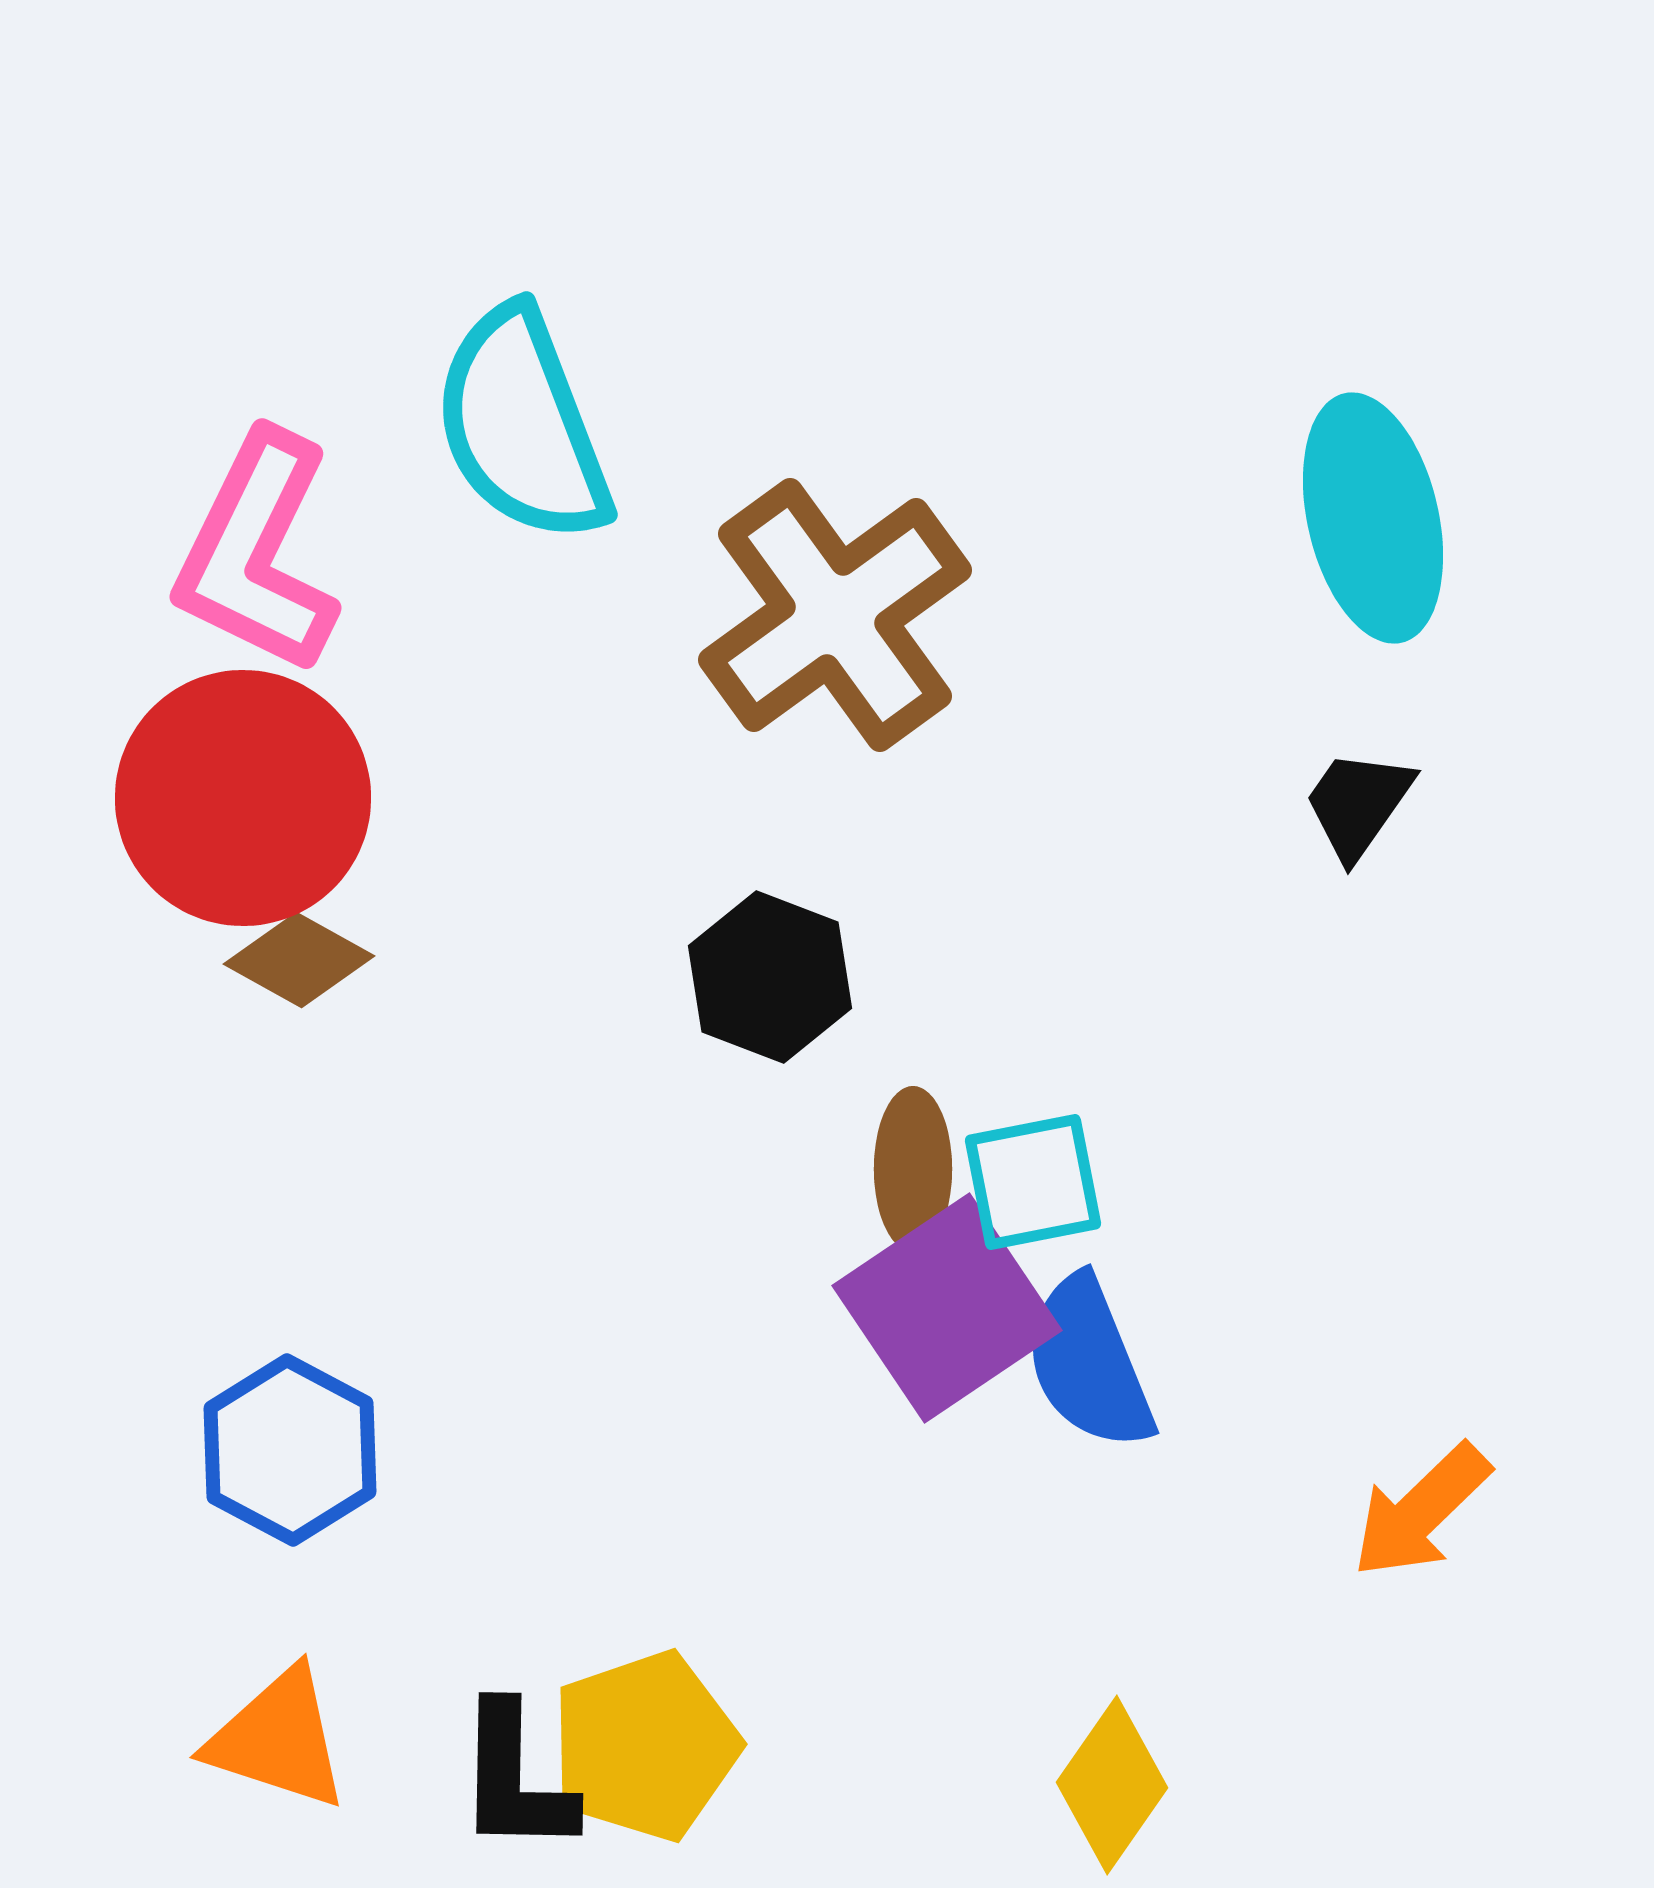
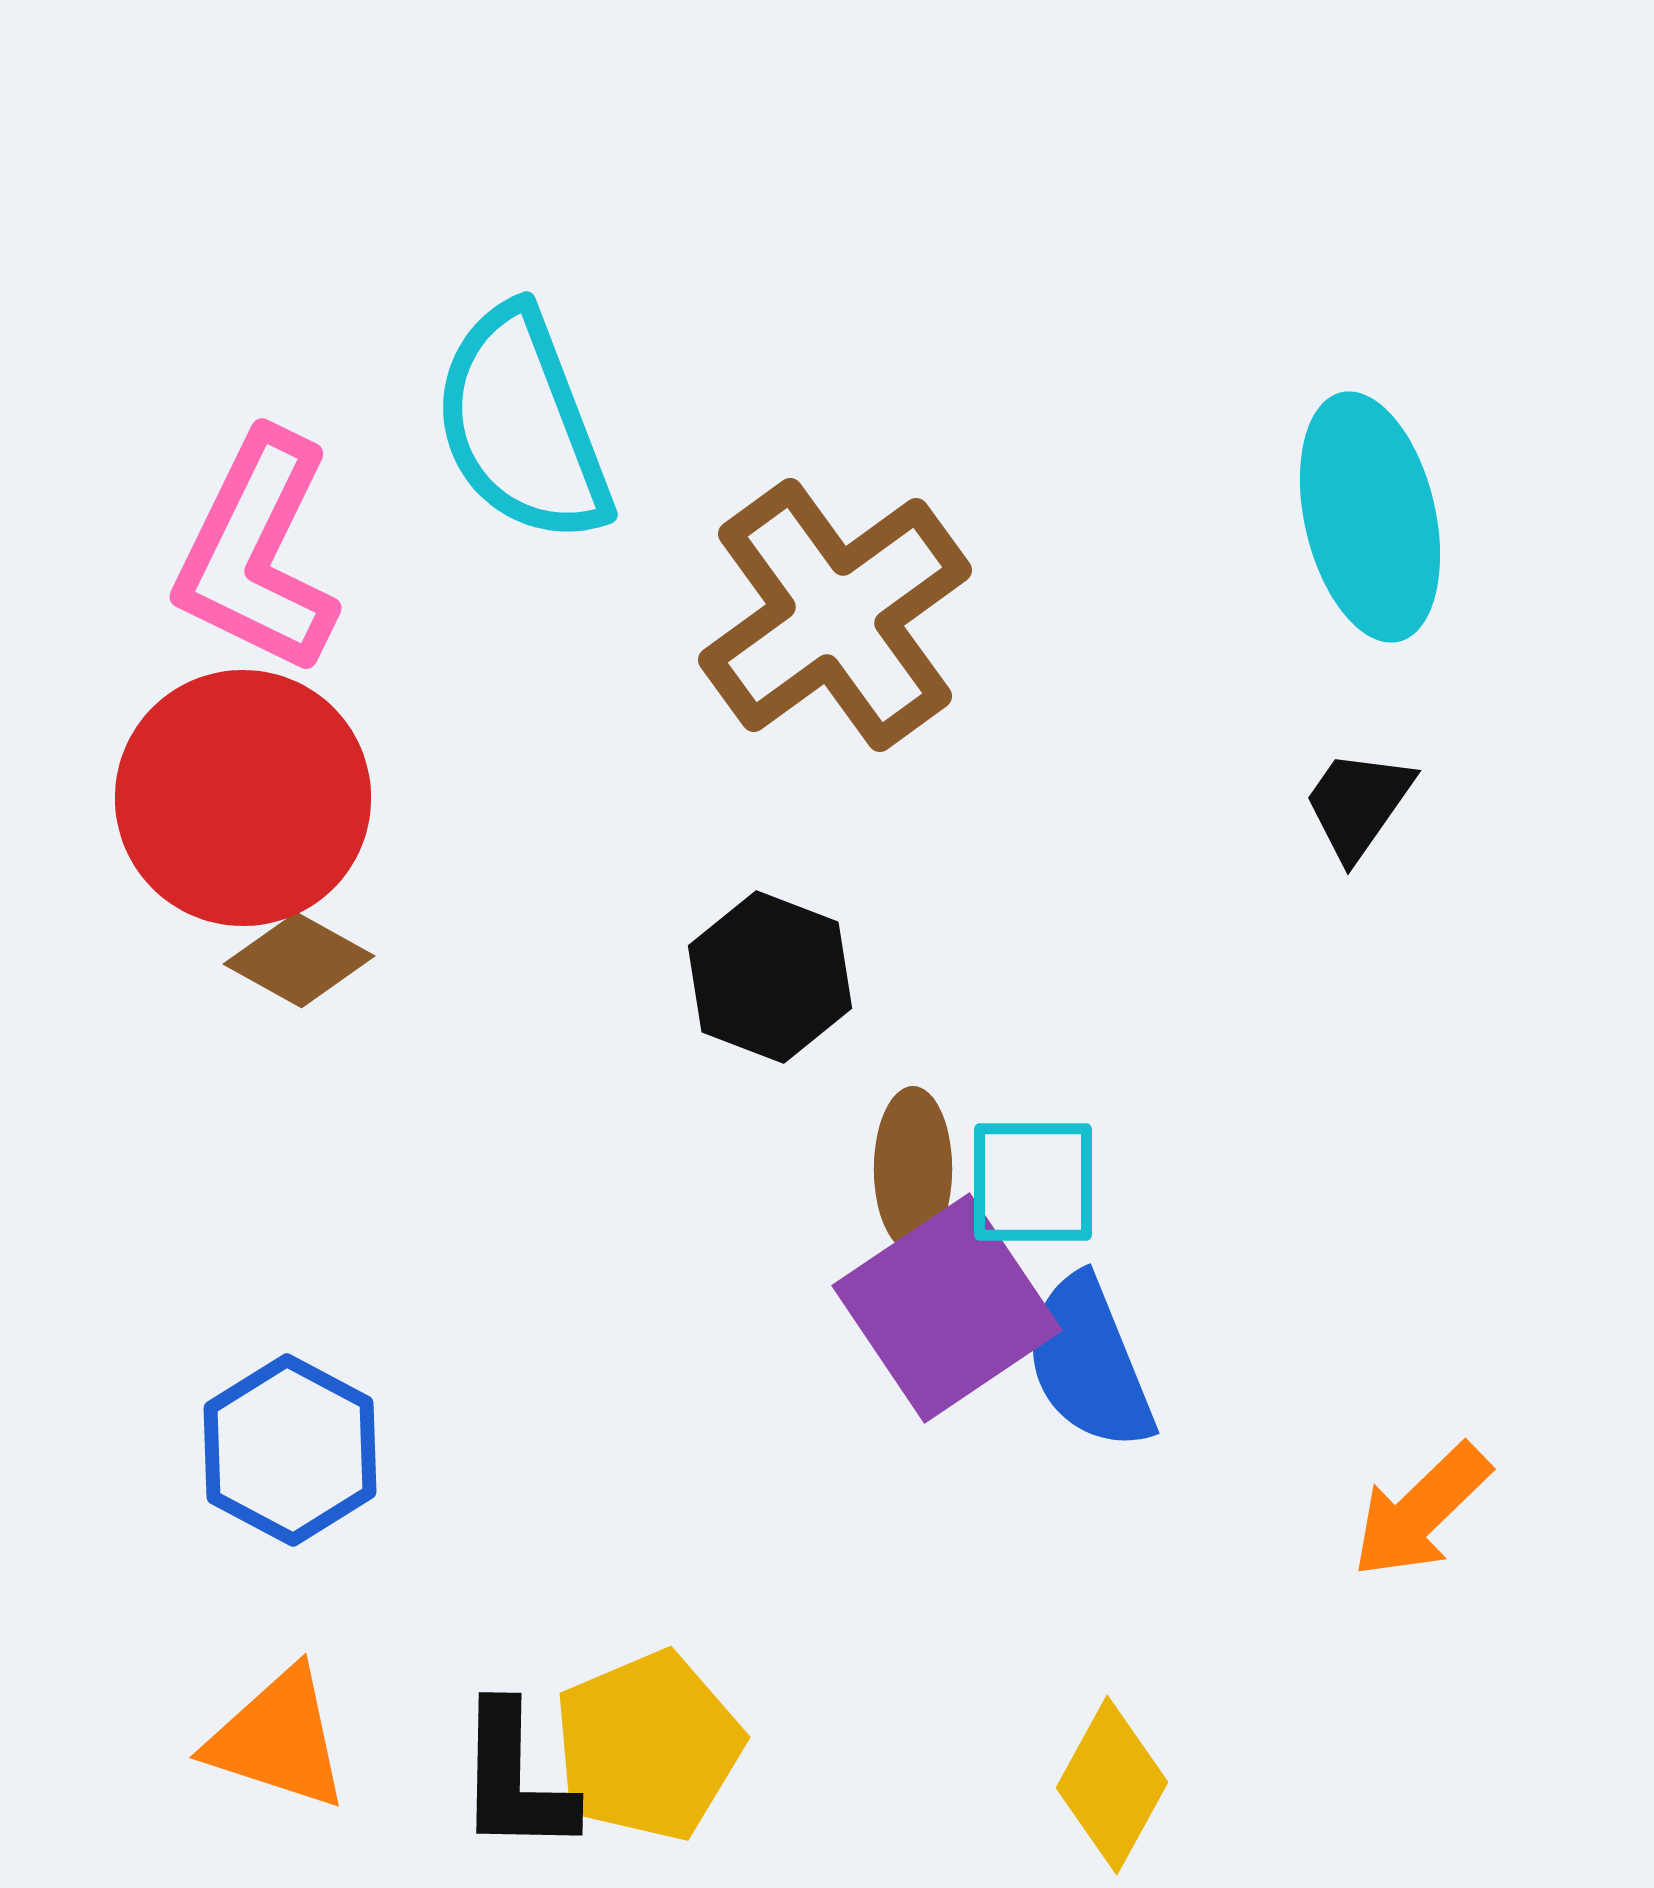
cyan ellipse: moved 3 px left, 1 px up
cyan square: rotated 11 degrees clockwise
yellow pentagon: moved 3 px right; rotated 4 degrees counterclockwise
yellow diamond: rotated 6 degrees counterclockwise
